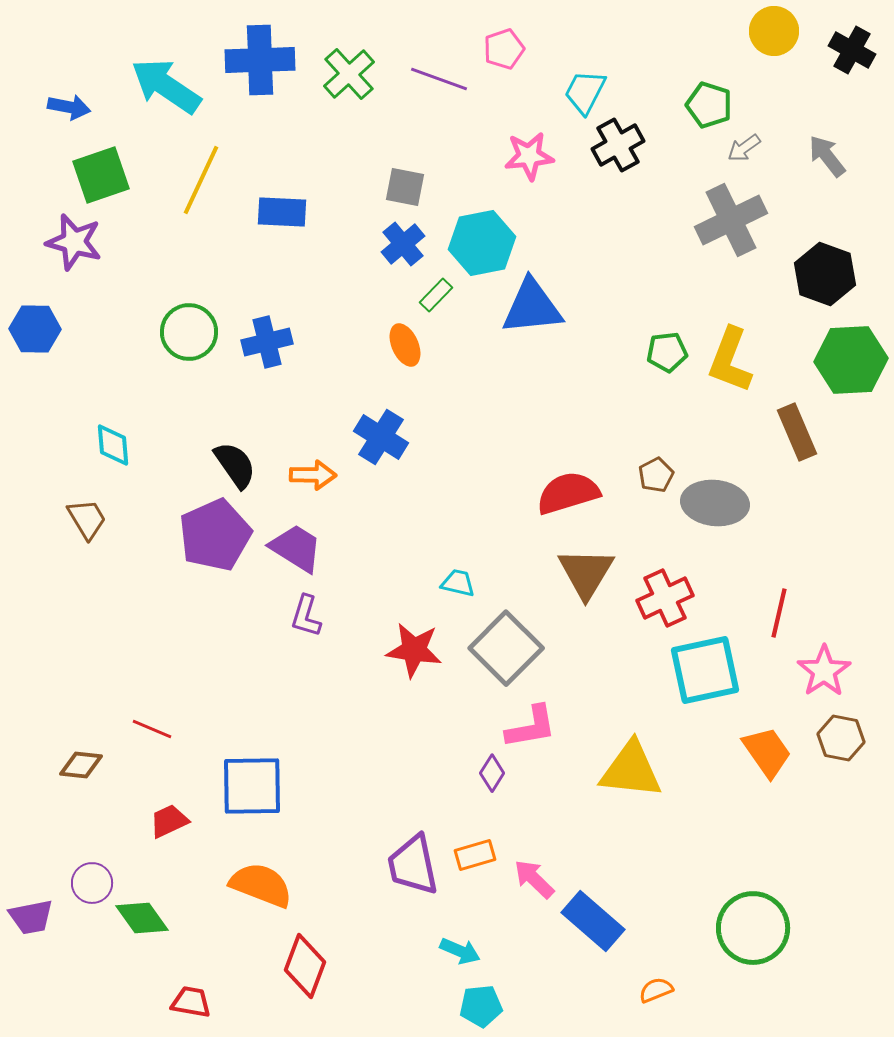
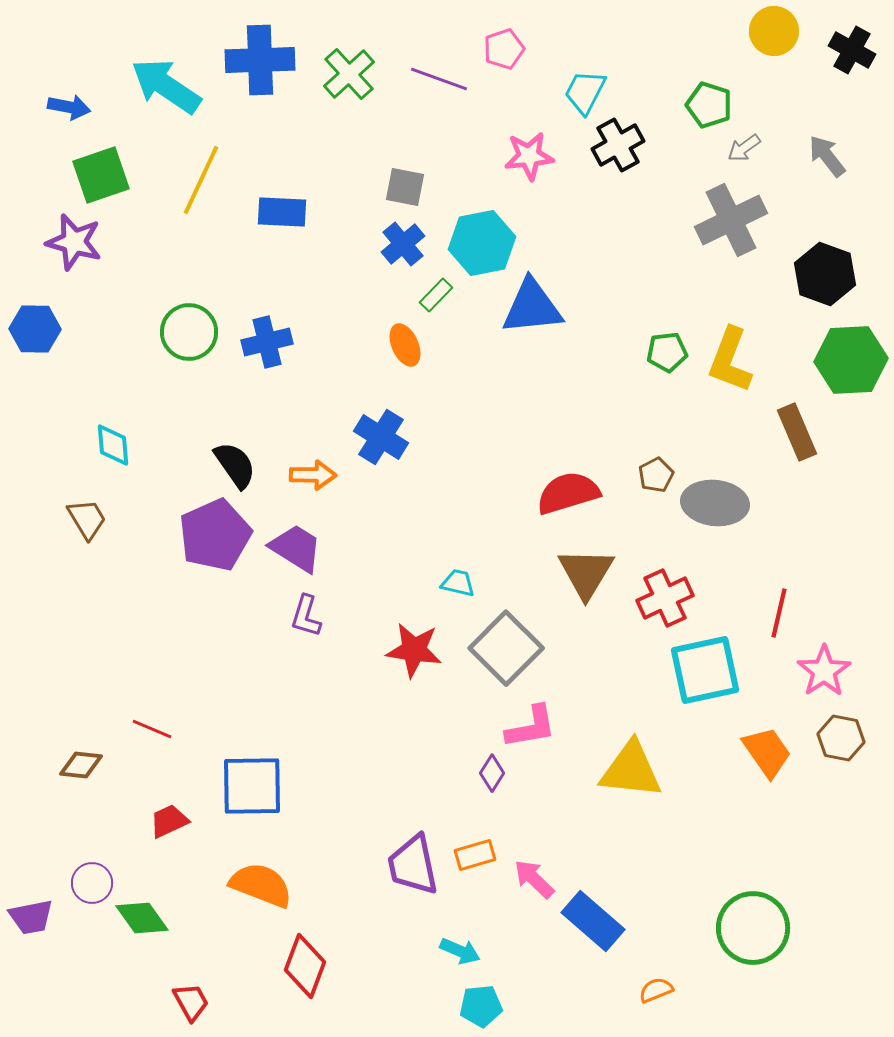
red trapezoid at (191, 1002): rotated 51 degrees clockwise
